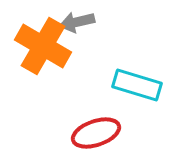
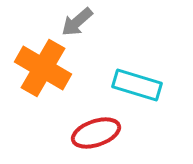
gray arrow: rotated 28 degrees counterclockwise
orange cross: moved 22 px down
